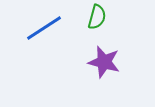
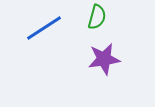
purple star: moved 3 px up; rotated 24 degrees counterclockwise
